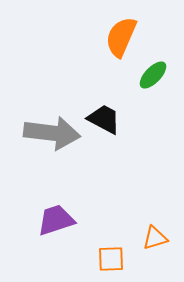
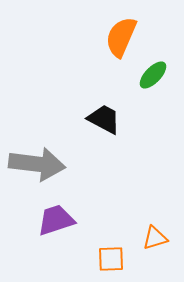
gray arrow: moved 15 px left, 31 px down
